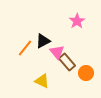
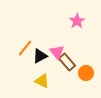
black triangle: moved 3 px left, 15 px down
